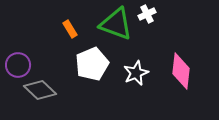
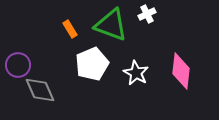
green triangle: moved 5 px left, 1 px down
white star: rotated 20 degrees counterclockwise
gray diamond: rotated 24 degrees clockwise
